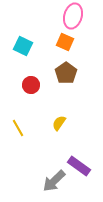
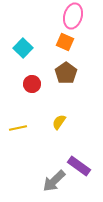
cyan square: moved 2 px down; rotated 18 degrees clockwise
red circle: moved 1 px right, 1 px up
yellow semicircle: moved 1 px up
yellow line: rotated 72 degrees counterclockwise
